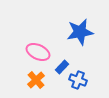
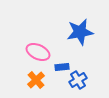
blue rectangle: rotated 40 degrees clockwise
blue cross: rotated 36 degrees clockwise
